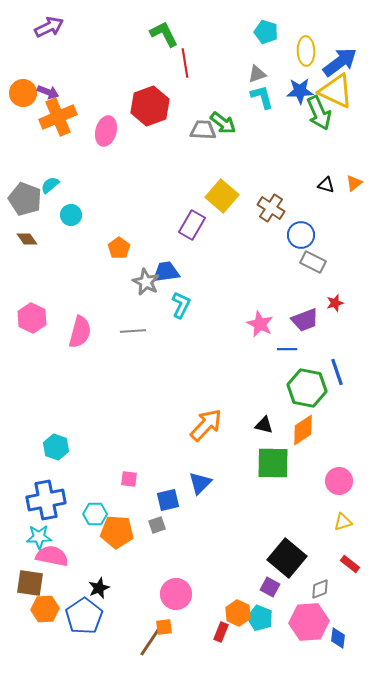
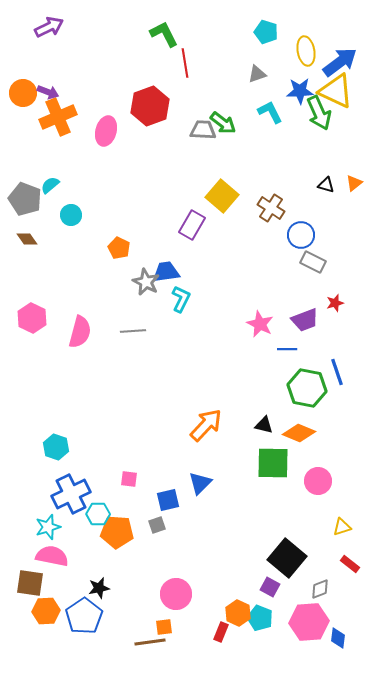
yellow ellipse at (306, 51): rotated 8 degrees counterclockwise
cyan L-shape at (262, 97): moved 8 px right, 15 px down; rotated 12 degrees counterclockwise
orange pentagon at (119, 248): rotated 10 degrees counterclockwise
cyan L-shape at (181, 305): moved 6 px up
orange diamond at (303, 430): moved 4 px left, 3 px down; rotated 56 degrees clockwise
pink circle at (339, 481): moved 21 px left
blue cross at (46, 500): moved 25 px right, 6 px up; rotated 15 degrees counterclockwise
cyan hexagon at (95, 514): moved 3 px right
yellow triangle at (343, 522): moved 1 px left, 5 px down
cyan star at (39, 537): moved 9 px right, 10 px up; rotated 15 degrees counterclockwise
black star at (99, 588): rotated 10 degrees clockwise
orange hexagon at (45, 609): moved 1 px right, 2 px down
brown line at (150, 642): rotated 48 degrees clockwise
